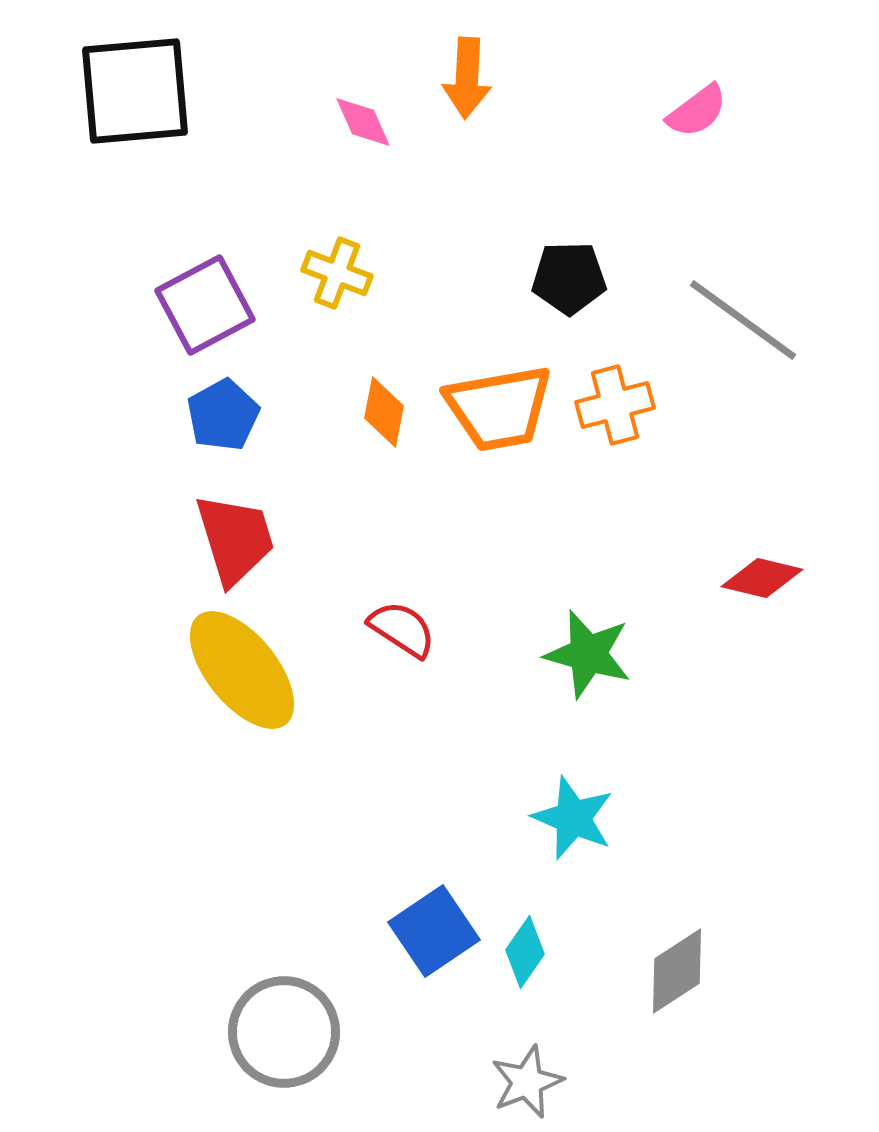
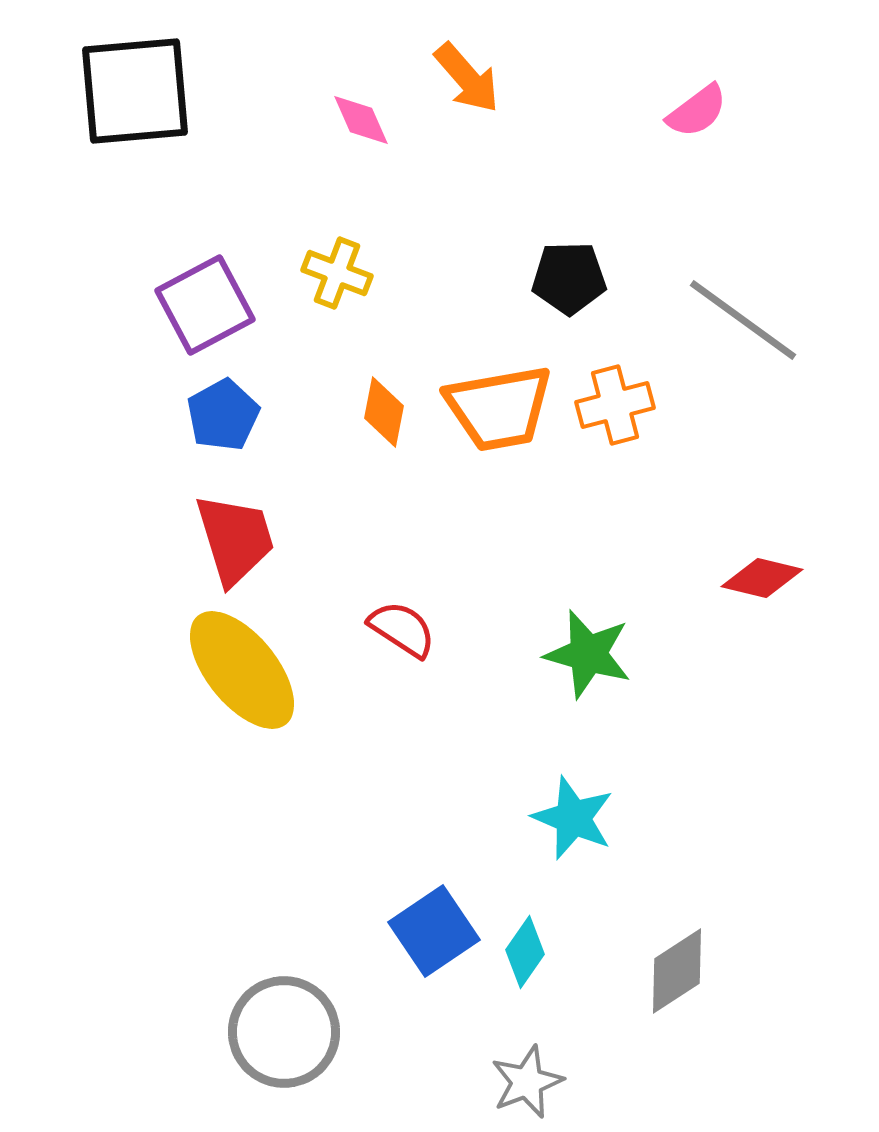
orange arrow: rotated 44 degrees counterclockwise
pink diamond: moved 2 px left, 2 px up
